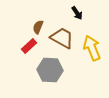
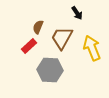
brown trapezoid: rotated 90 degrees counterclockwise
